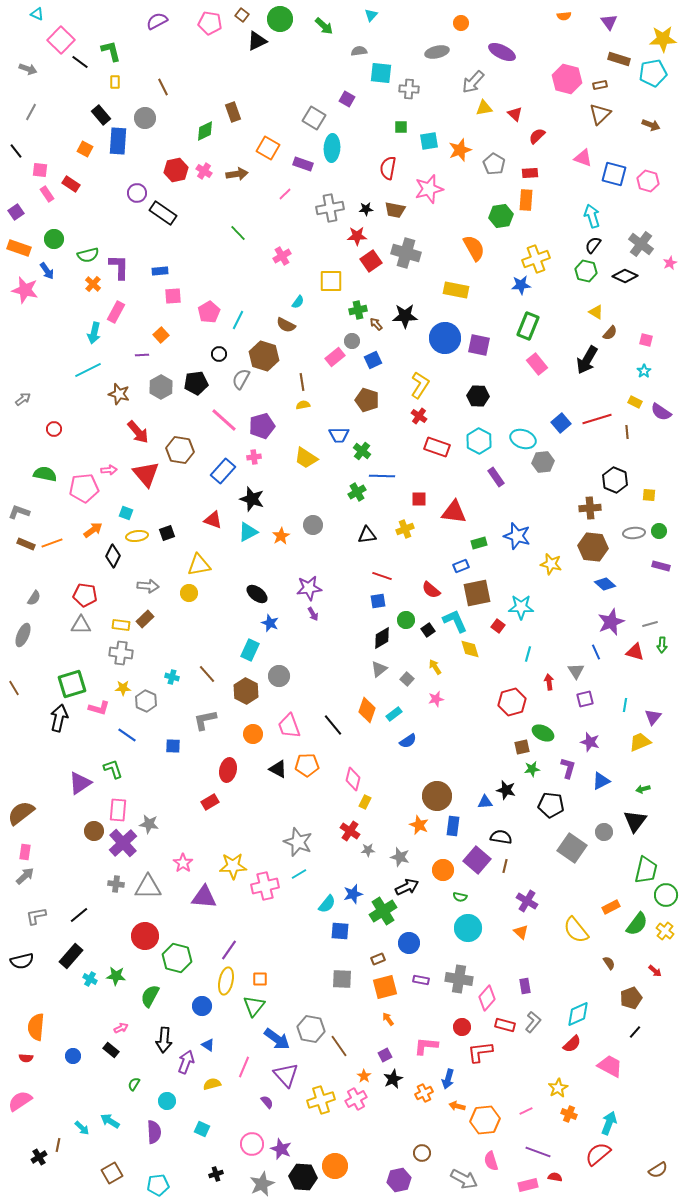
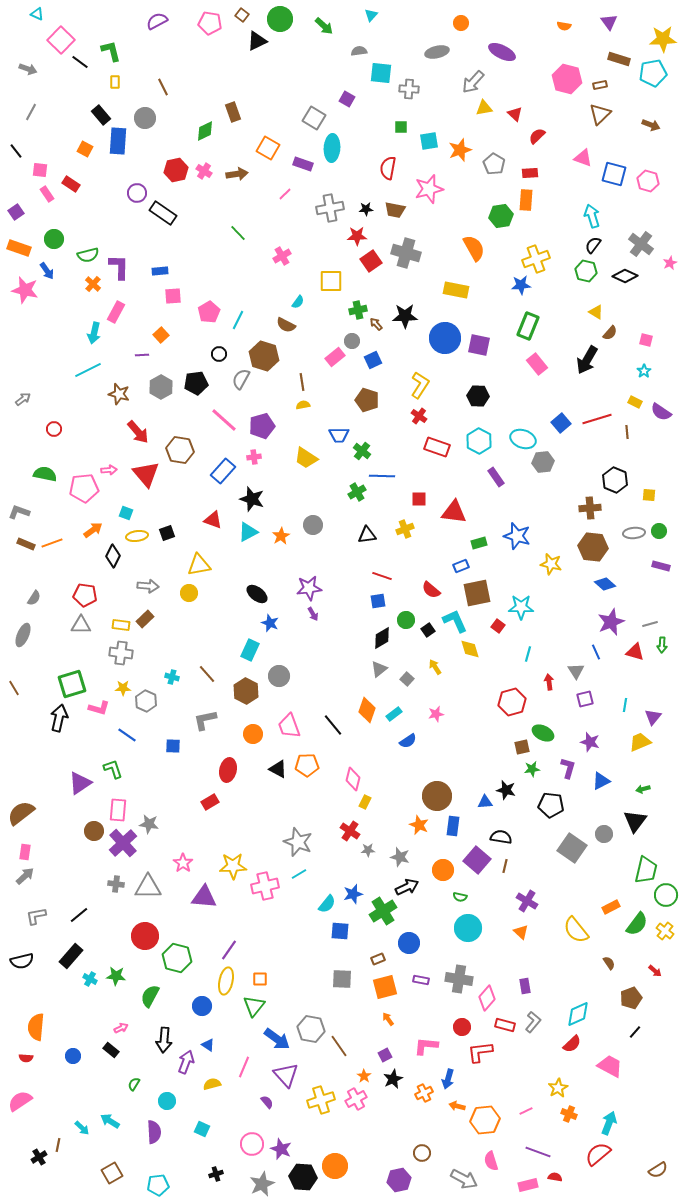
orange semicircle at (564, 16): moved 10 px down; rotated 16 degrees clockwise
pink star at (436, 699): moved 15 px down
gray circle at (604, 832): moved 2 px down
